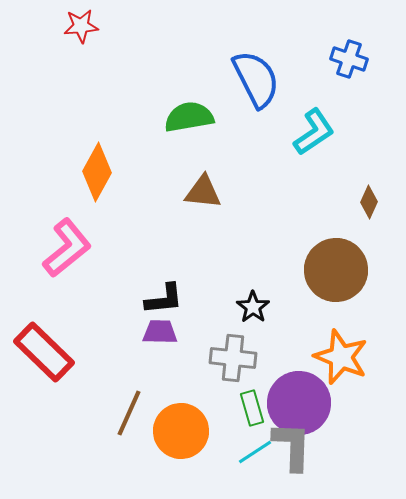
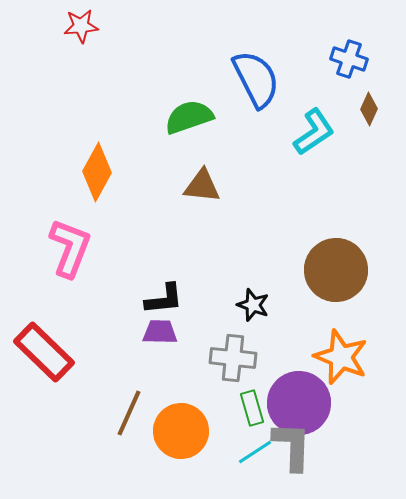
green semicircle: rotated 9 degrees counterclockwise
brown triangle: moved 1 px left, 6 px up
brown diamond: moved 93 px up
pink L-shape: moved 3 px right; rotated 30 degrees counterclockwise
black star: moved 2 px up; rotated 16 degrees counterclockwise
